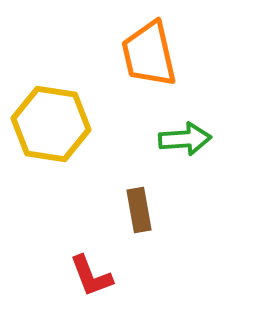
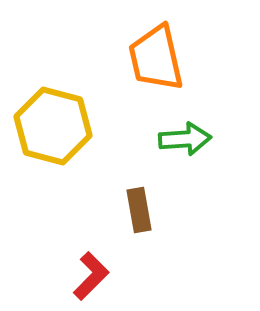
orange trapezoid: moved 7 px right, 4 px down
yellow hexagon: moved 2 px right, 2 px down; rotated 6 degrees clockwise
red L-shape: rotated 114 degrees counterclockwise
